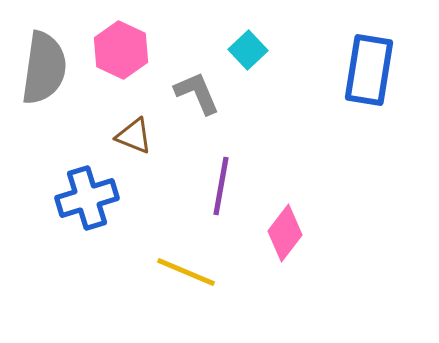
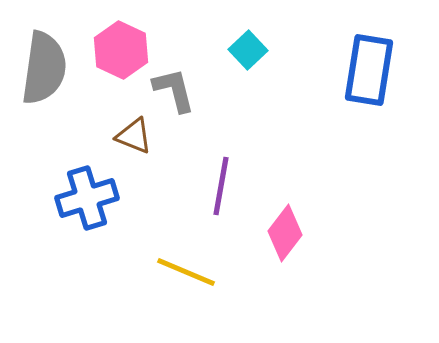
gray L-shape: moved 23 px left, 3 px up; rotated 9 degrees clockwise
